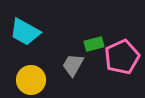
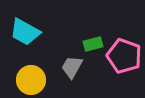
green rectangle: moved 1 px left
pink pentagon: moved 2 px right, 1 px up; rotated 28 degrees counterclockwise
gray trapezoid: moved 1 px left, 2 px down
